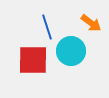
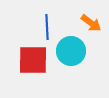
blue line: rotated 15 degrees clockwise
